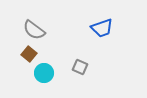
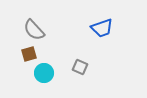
gray semicircle: rotated 10 degrees clockwise
brown square: rotated 35 degrees clockwise
